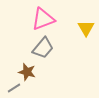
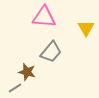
pink triangle: moved 1 px right, 2 px up; rotated 25 degrees clockwise
gray trapezoid: moved 8 px right, 4 px down
gray line: moved 1 px right
